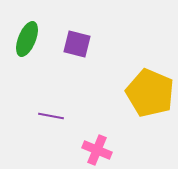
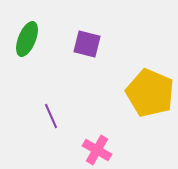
purple square: moved 10 px right
purple line: rotated 55 degrees clockwise
pink cross: rotated 8 degrees clockwise
